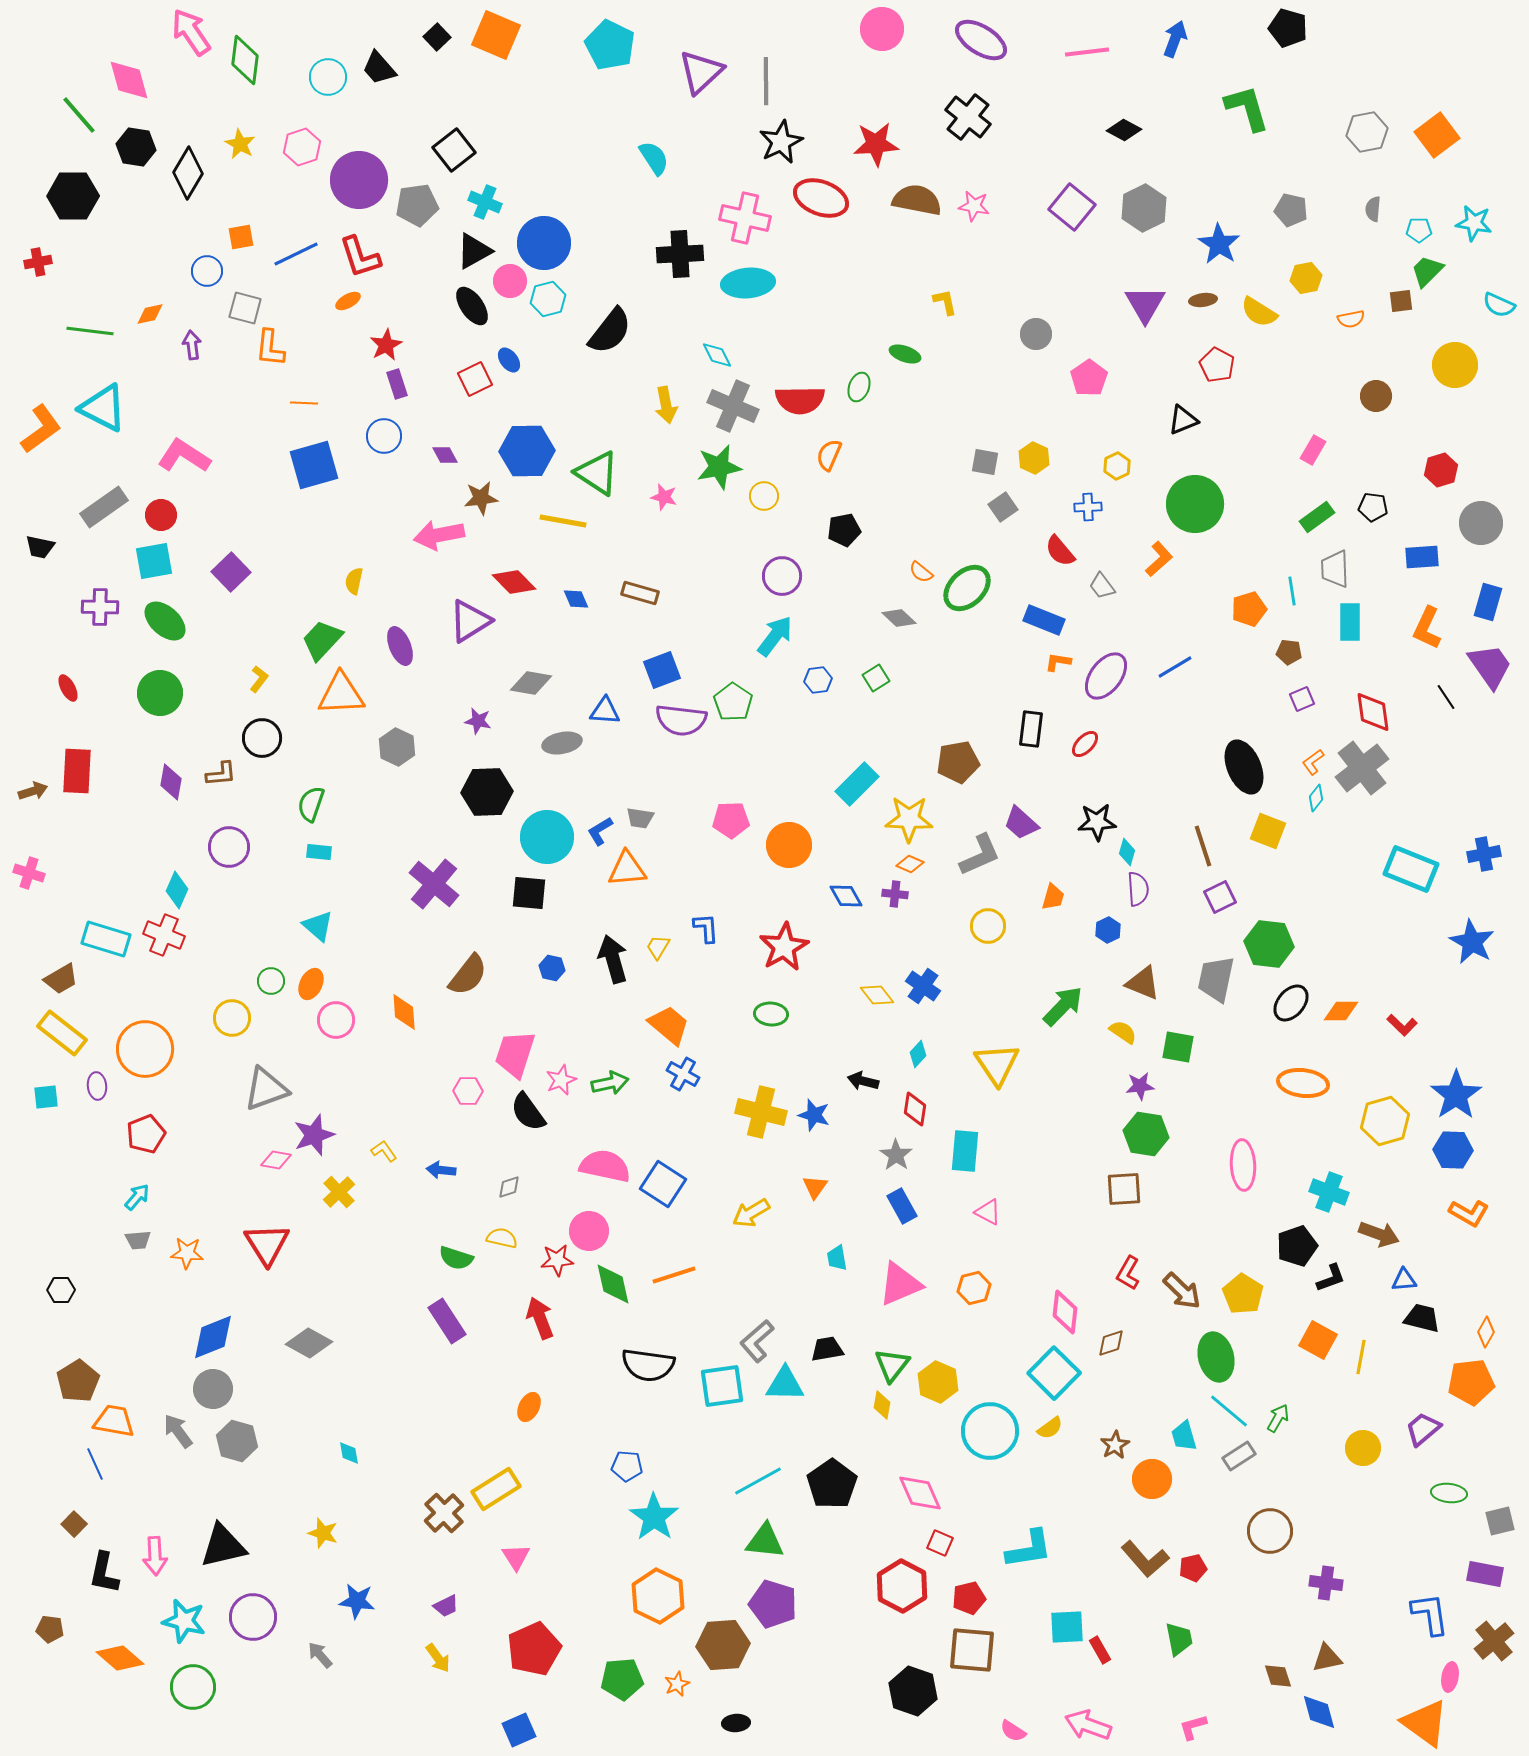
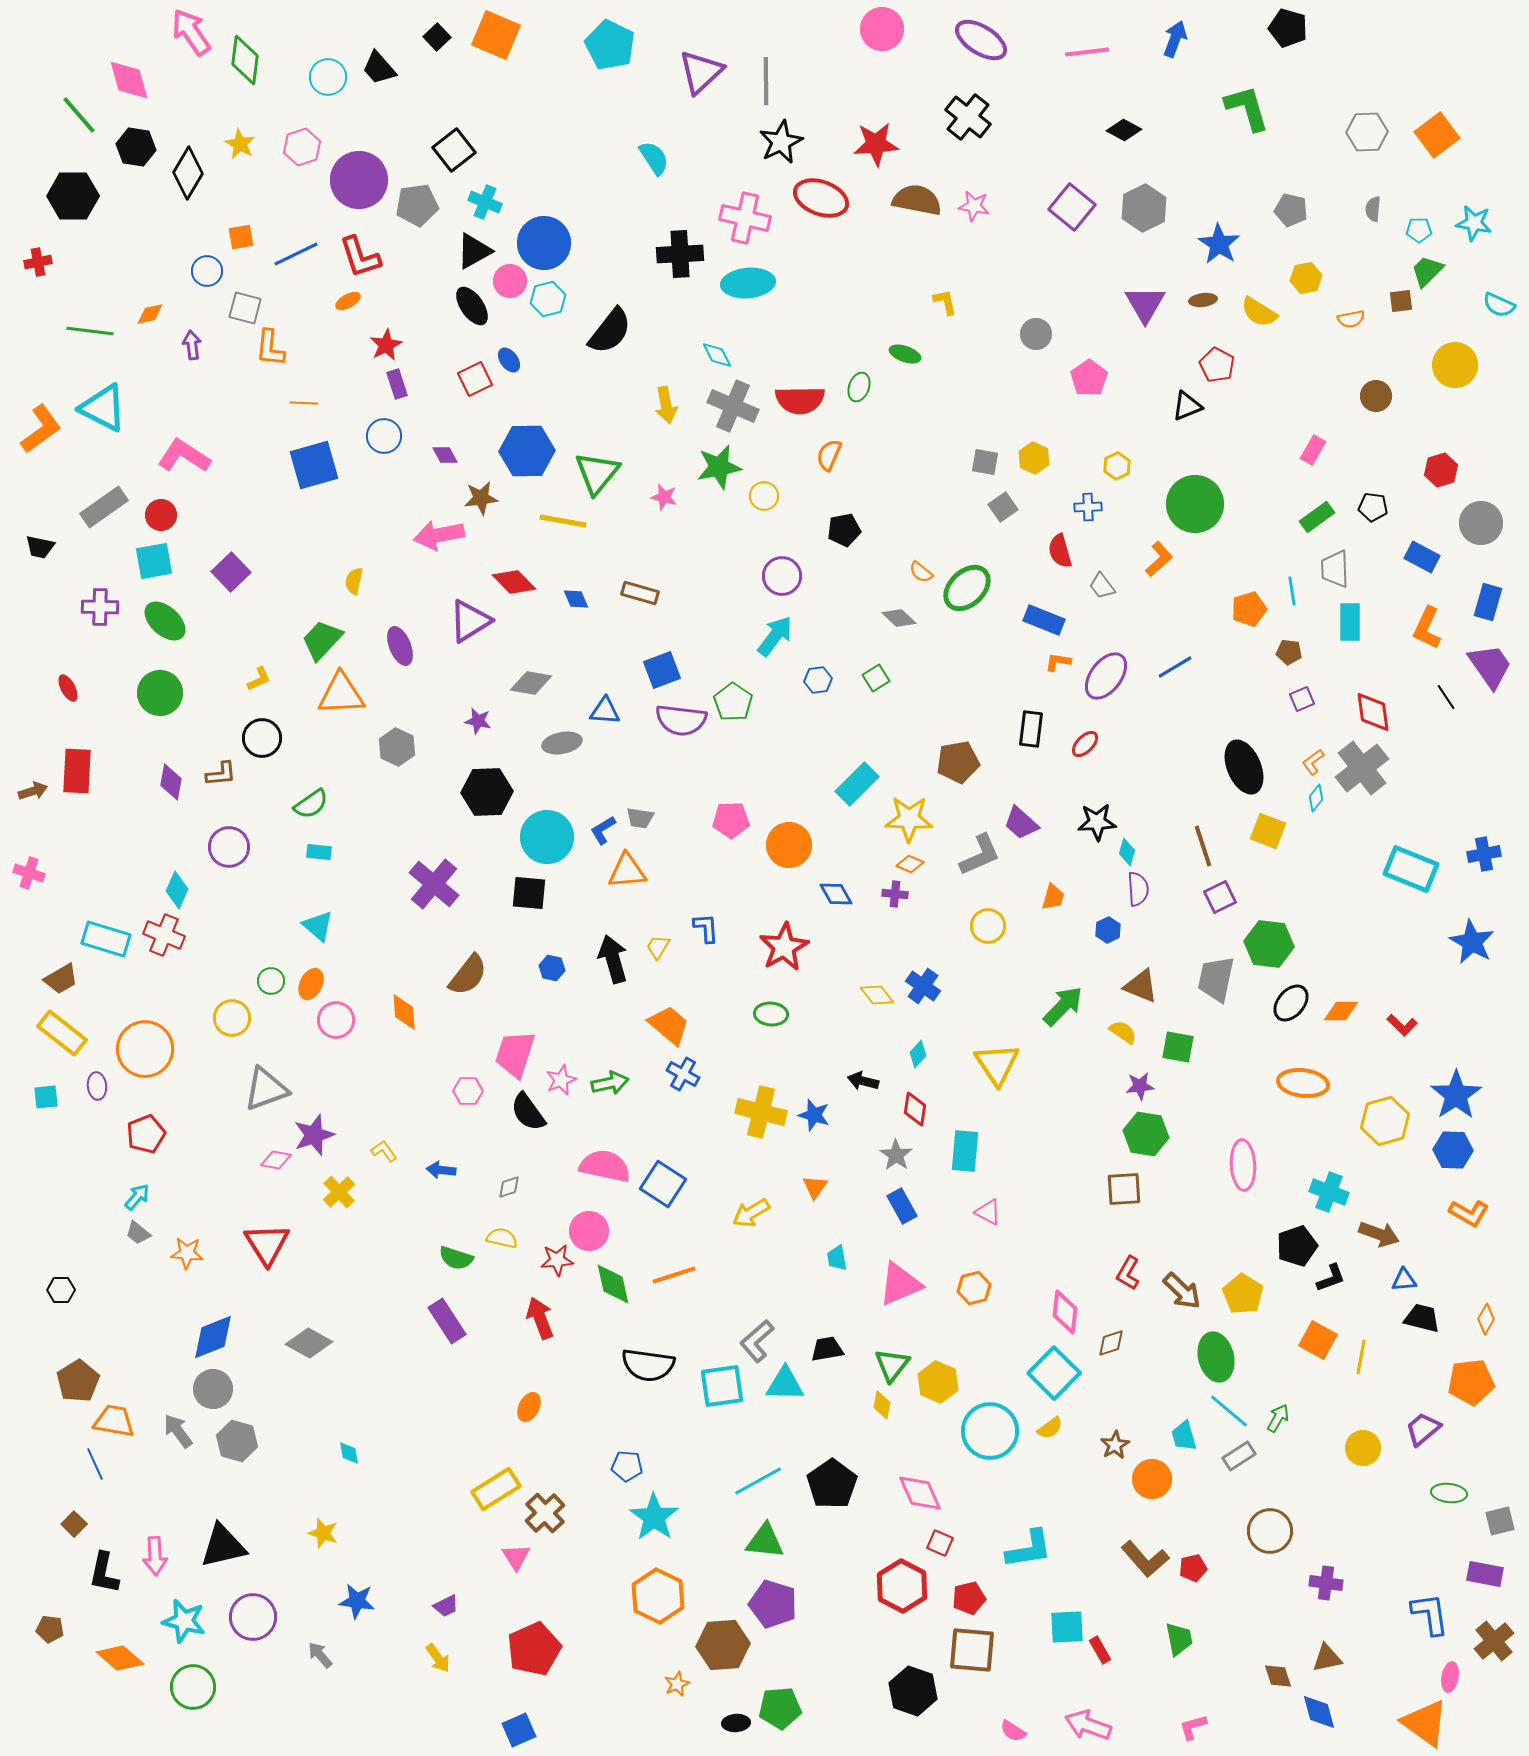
gray hexagon at (1367, 132): rotated 9 degrees clockwise
black triangle at (1183, 420): moved 4 px right, 14 px up
green triangle at (597, 473): rotated 36 degrees clockwise
red semicircle at (1060, 551): rotated 24 degrees clockwise
blue rectangle at (1422, 557): rotated 32 degrees clockwise
yellow L-shape at (259, 679): rotated 28 degrees clockwise
green semicircle at (311, 804): rotated 144 degrees counterclockwise
blue L-shape at (600, 831): moved 3 px right, 1 px up
orange triangle at (627, 869): moved 2 px down
blue diamond at (846, 896): moved 10 px left, 2 px up
brown triangle at (1143, 983): moved 2 px left, 3 px down
gray trapezoid at (138, 1240): moved 7 px up; rotated 44 degrees clockwise
orange diamond at (1486, 1332): moved 13 px up
brown cross at (444, 1513): moved 101 px right
green pentagon at (622, 1679): moved 158 px right, 29 px down
